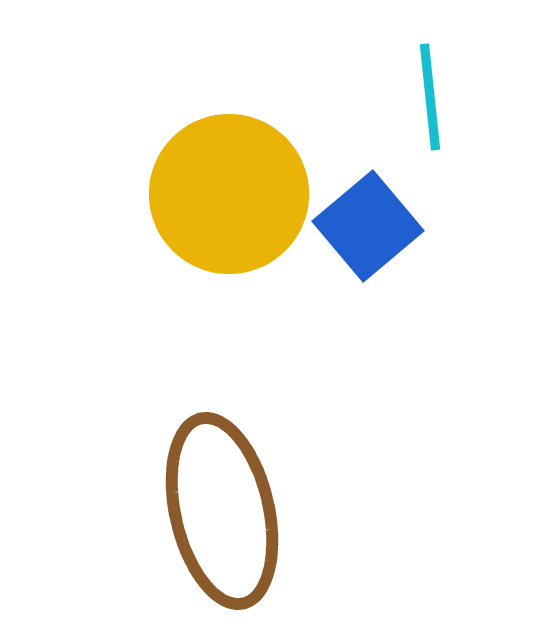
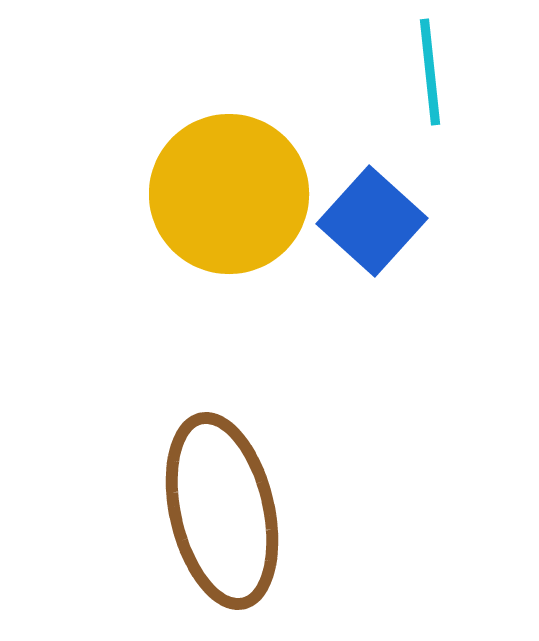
cyan line: moved 25 px up
blue square: moved 4 px right, 5 px up; rotated 8 degrees counterclockwise
